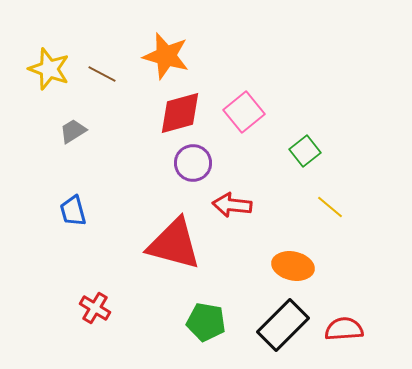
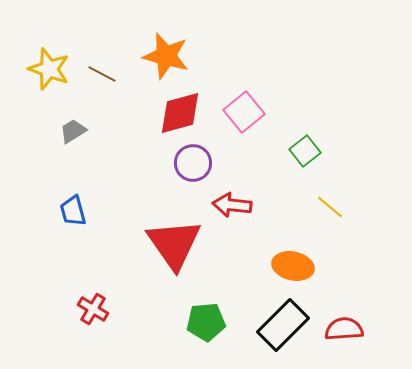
red triangle: rotated 40 degrees clockwise
red cross: moved 2 px left, 1 px down
green pentagon: rotated 15 degrees counterclockwise
